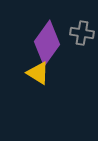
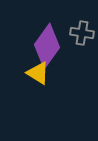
purple diamond: moved 3 px down
